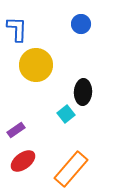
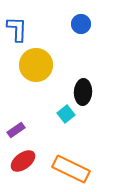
orange rectangle: rotated 75 degrees clockwise
